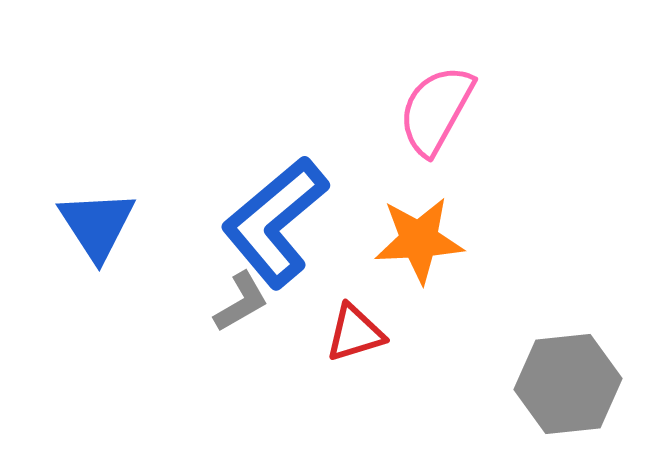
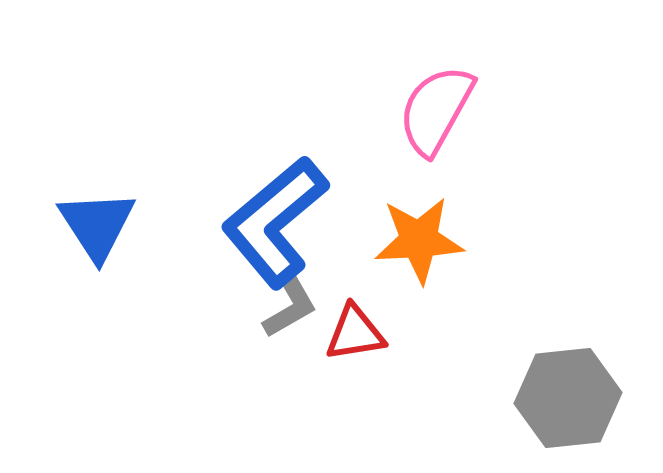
gray L-shape: moved 49 px right, 6 px down
red triangle: rotated 8 degrees clockwise
gray hexagon: moved 14 px down
